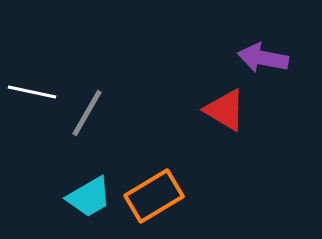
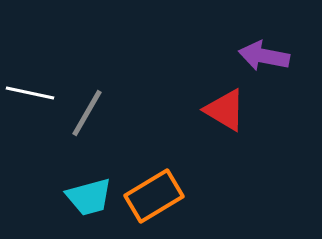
purple arrow: moved 1 px right, 2 px up
white line: moved 2 px left, 1 px down
cyan trapezoid: rotated 15 degrees clockwise
